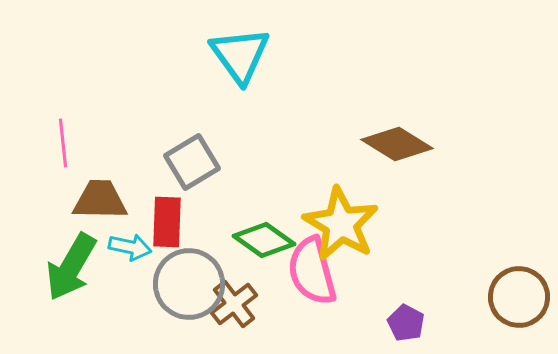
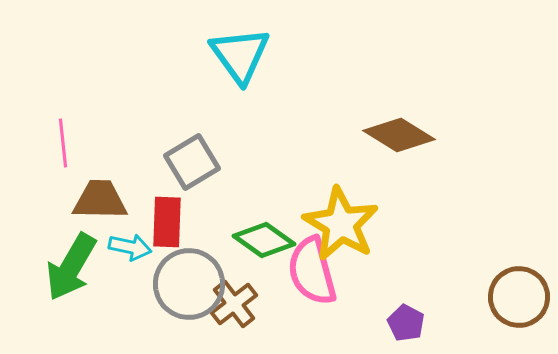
brown diamond: moved 2 px right, 9 px up
